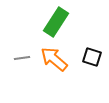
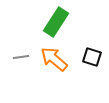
gray line: moved 1 px left, 1 px up
